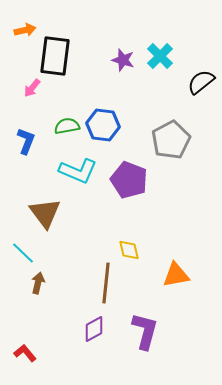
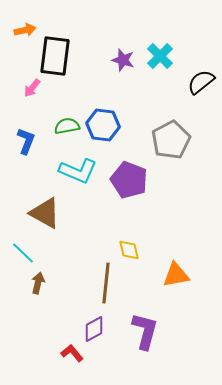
brown triangle: rotated 24 degrees counterclockwise
red L-shape: moved 47 px right
